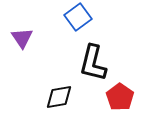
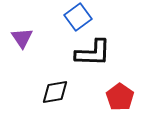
black L-shape: moved 10 px up; rotated 102 degrees counterclockwise
black diamond: moved 4 px left, 5 px up
